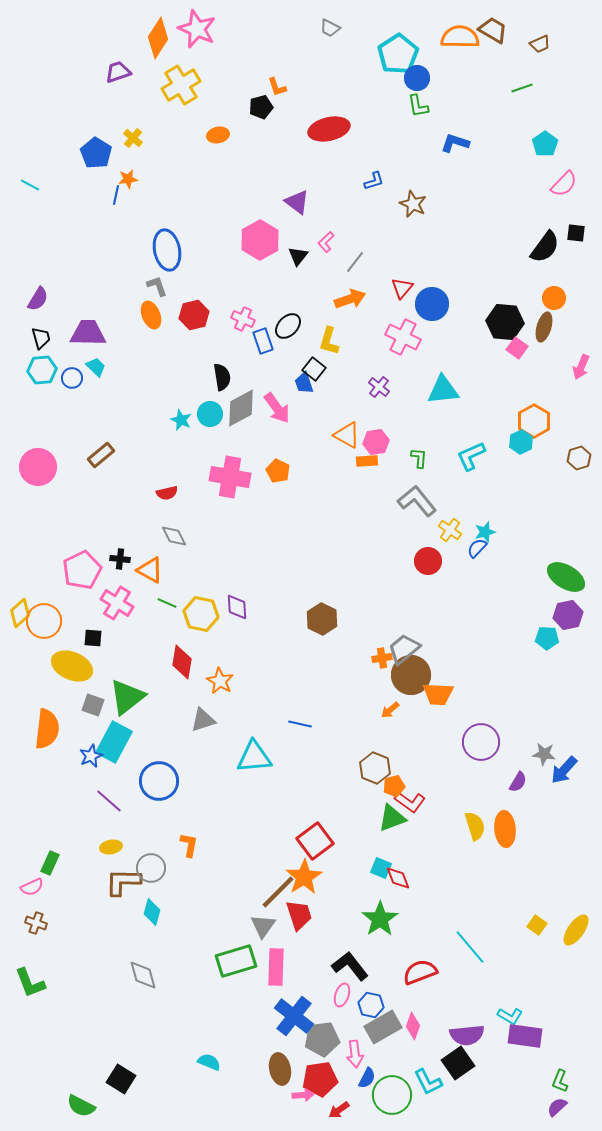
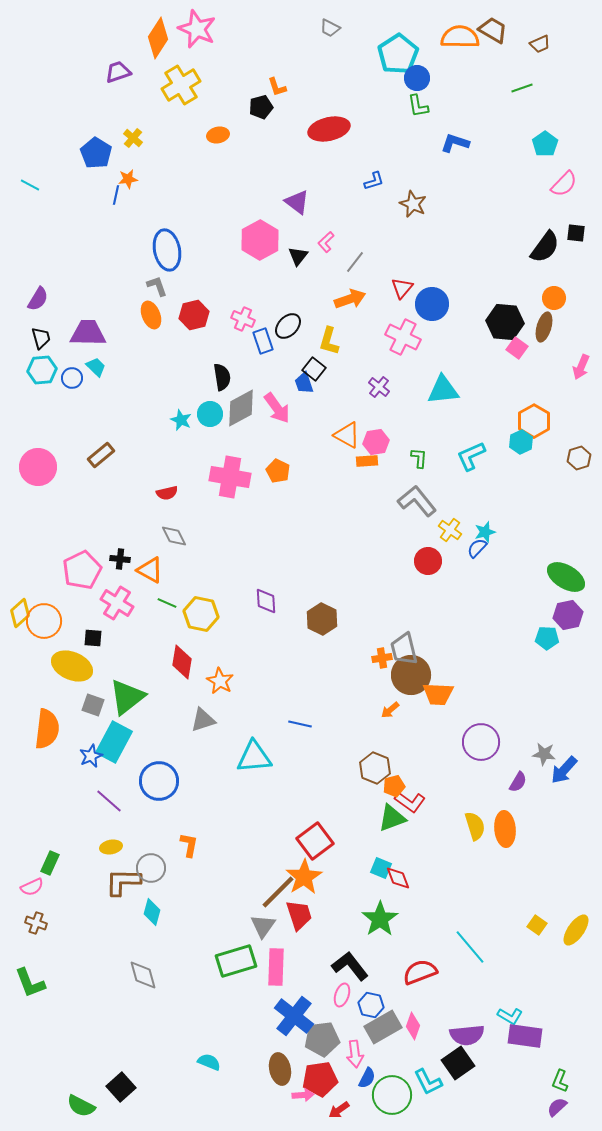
purple diamond at (237, 607): moved 29 px right, 6 px up
gray trapezoid at (404, 649): rotated 64 degrees counterclockwise
black square at (121, 1079): moved 8 px down; rotated 16 degrees clockwise
